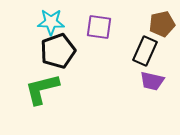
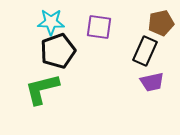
brown pentagon: moved 1 px left, 1 px up
purple trapezoid: moved 1 px down; rotated 25 degrees counterclockwise
